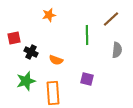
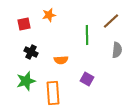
brown line: moved 2 px down
red square: moved 10 px right, 14 px up
orange semicircle: moved 5 px right; rotated 24 degrees counterclockwise
purple square: rotated 16 degrees clockwise
